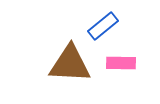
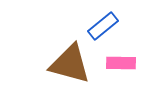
brown triangle: rotated 12 degrees clockwise
